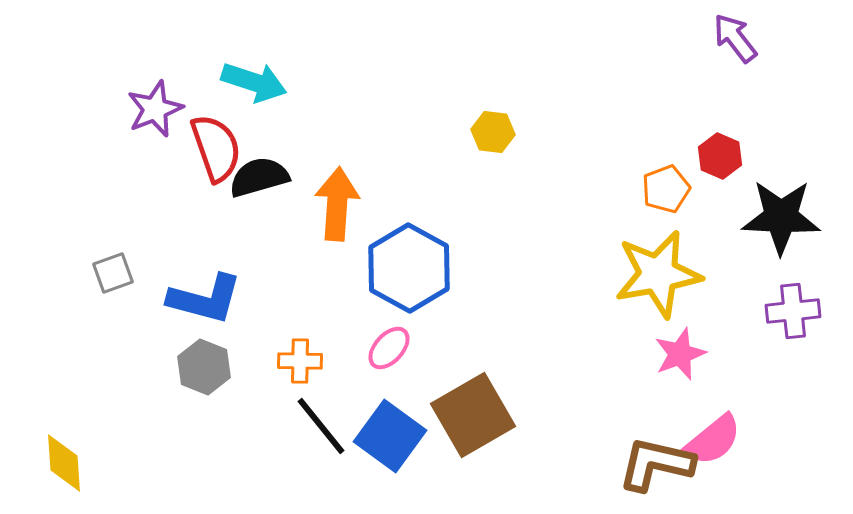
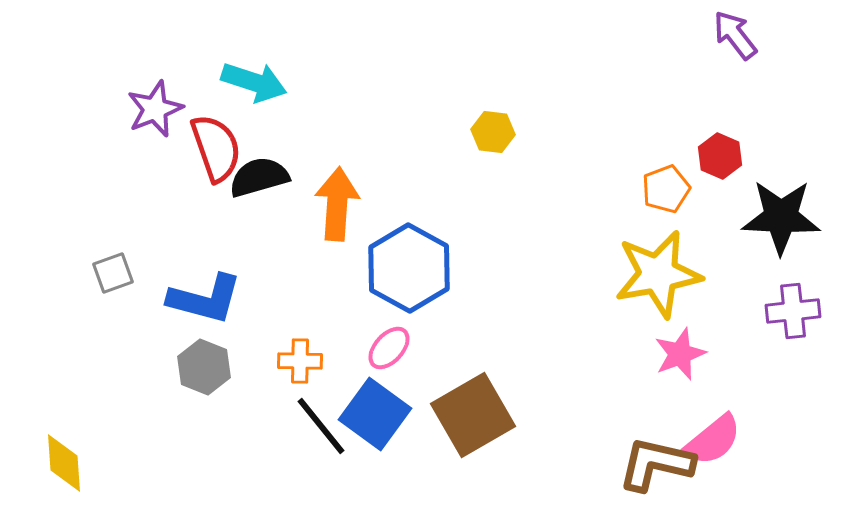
purple arrow: moved 3 px up
blue square: moved 15 px left, 22 px up
